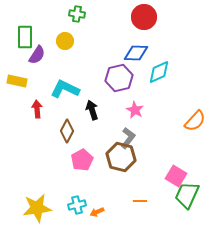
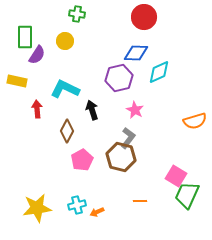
orange semicircle: rotated 30 degrees clockwise
